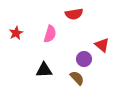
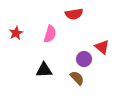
red triangle: moved 2 px down
